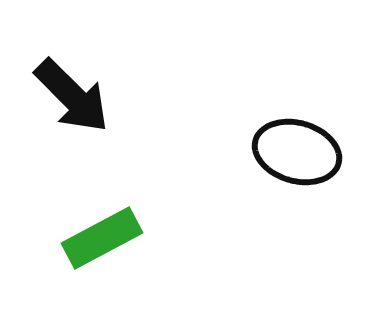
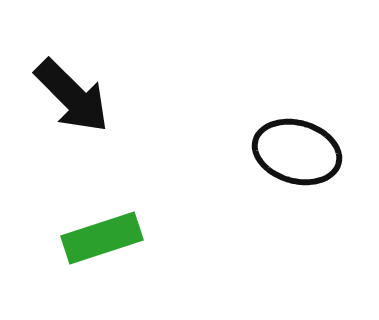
green rectangle: rotated 10 degrees clockwise
